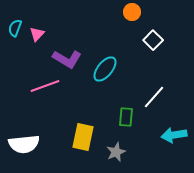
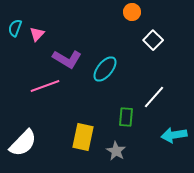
white semicircle: moved 1 px left, 1 px up; rotated 40 degrees counterclockwise
gray star: moved 1 px up; rotated 18 degrees counterclockwise
